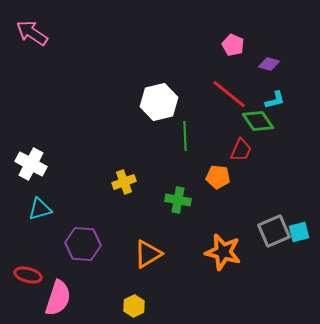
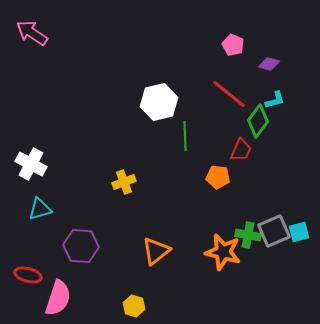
green diamond: rotated 72 degrees clockwise
green cross: moved 70 px right, 35 px down
purple hexagon: moved 2 px left, 2 px down
orange triangle: moved 8 px right, 3 px up; rotated 8 degrees counterclockwise
yellow hexagon: rotated 15 degrees counterclockwise
